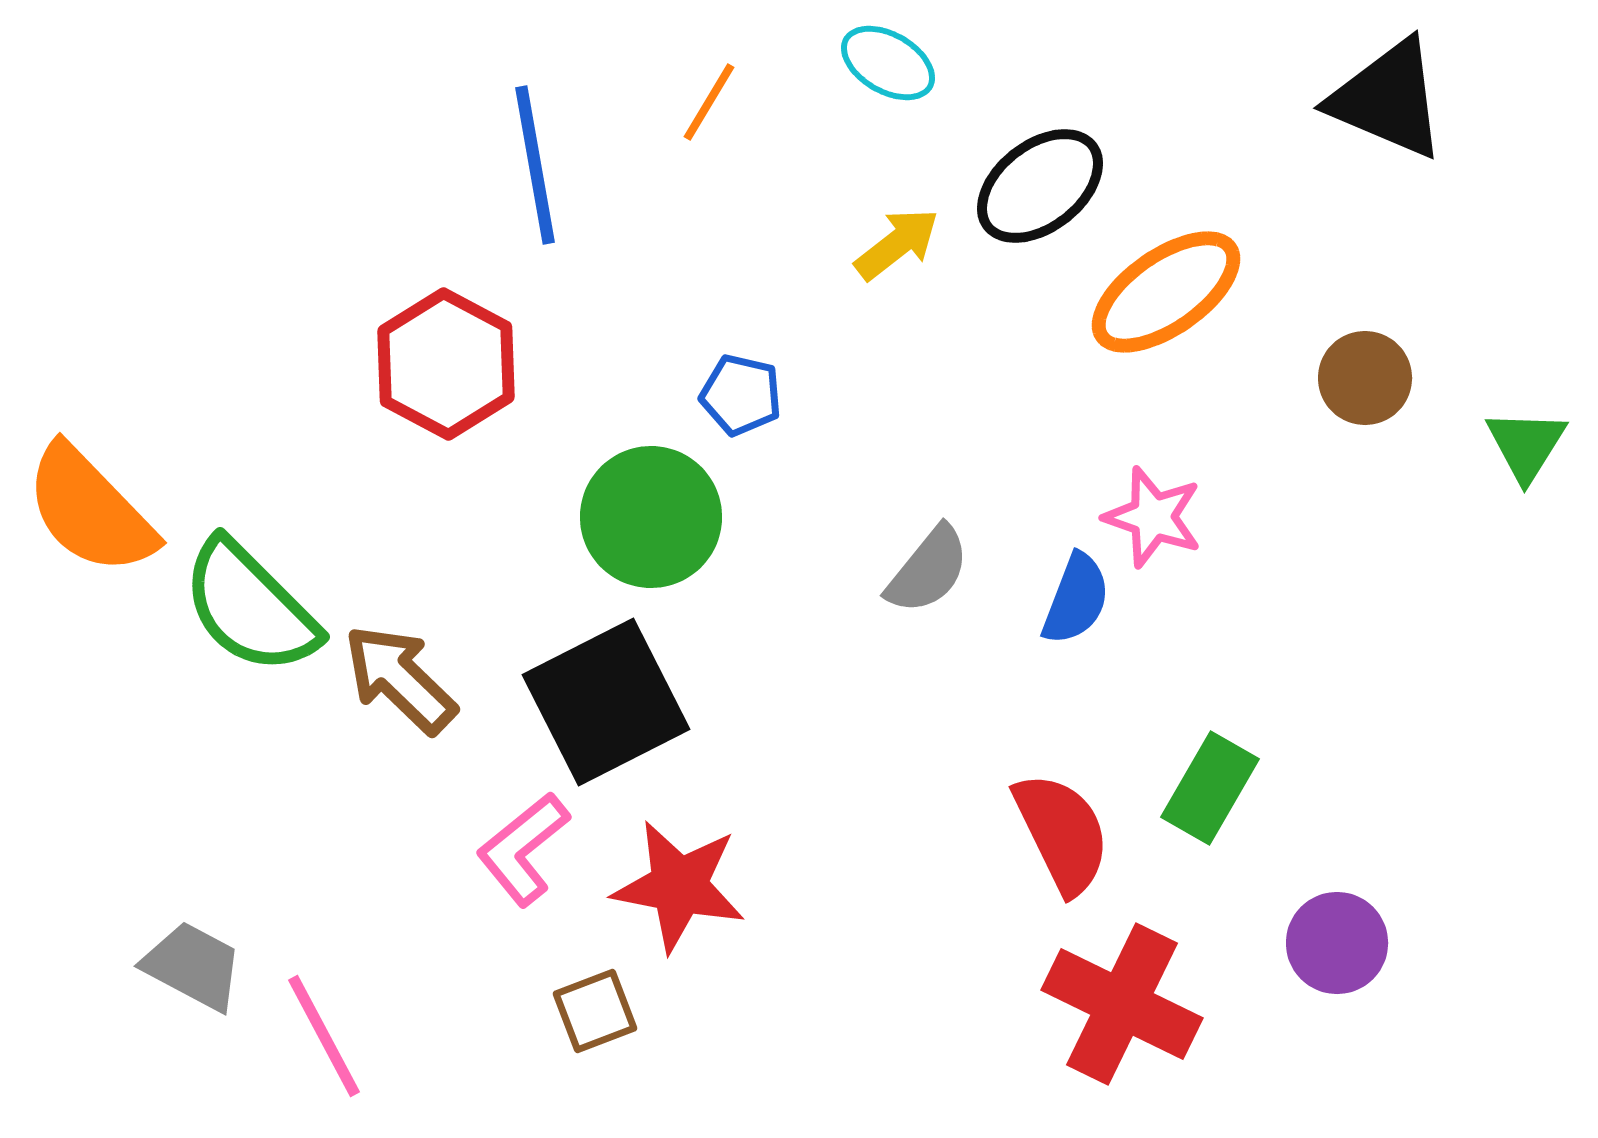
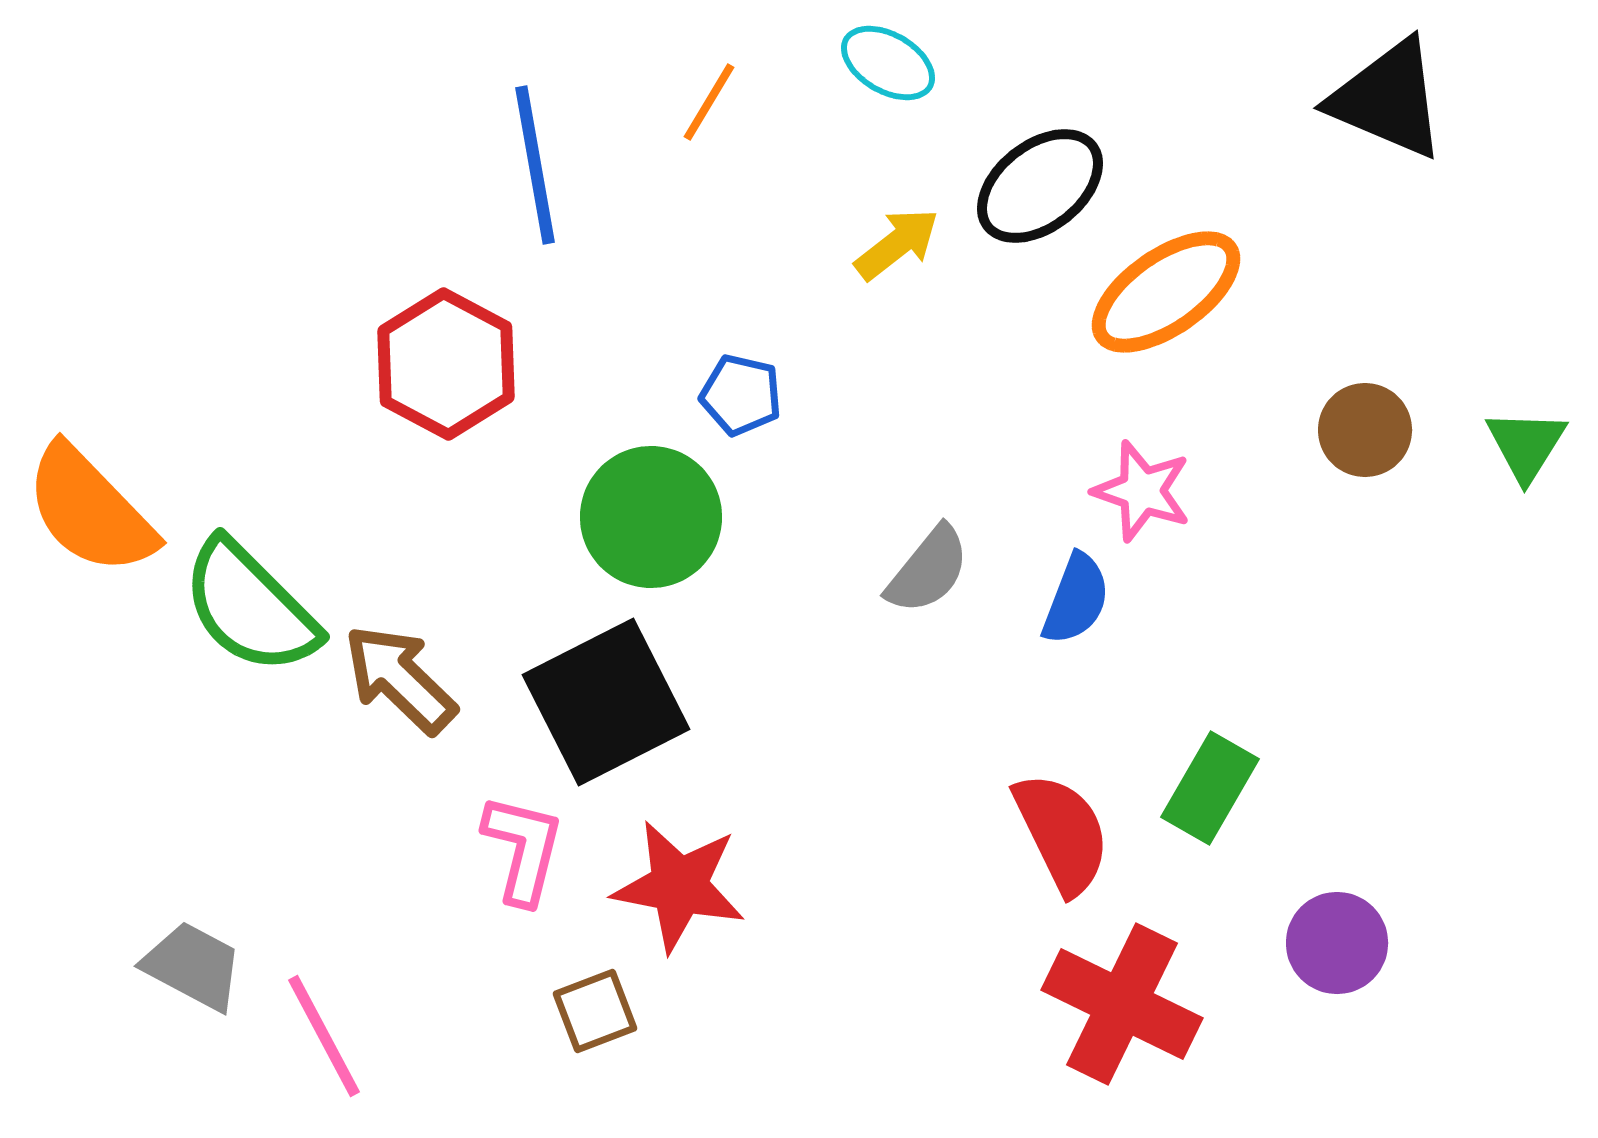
brown circle: moved 52 px down
pink star: moved 11 px left, 26 px up
pink L-shape: rotated 143 degrees clockwise
